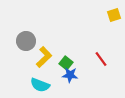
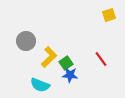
yellow square: moved 5 px left
yellow L-shape: moved 5 px right
green square: rotated 16 degrees clockwise
